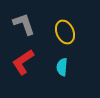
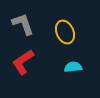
gray L-shape: moved 1 px left
cyan semicircle: moved 11 px right; rotated 78 degrees clockwise
